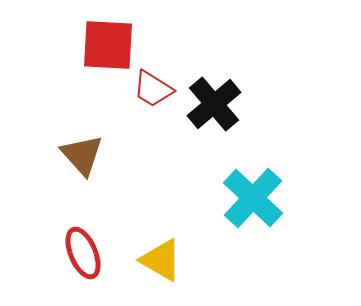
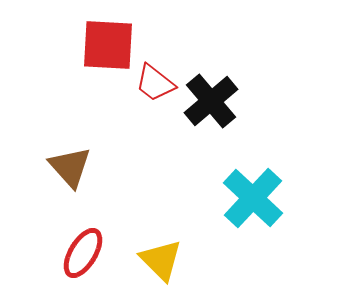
red trapezoid: moved 2 px right, 6 px up; rotated 6 degrees clockwise
black cross: moved 3 px left, 3 px up
brown triangle: moved 12 px left, 12 px down
red ellipse: rotated 54 degrees clockwise
yellow triangle: rotated 15 degrees clockwise
